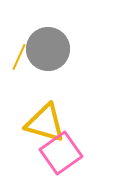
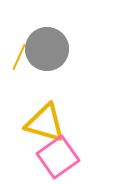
gray circle: moved 1 px left
pink square: moved 3 px left, 4 px down
